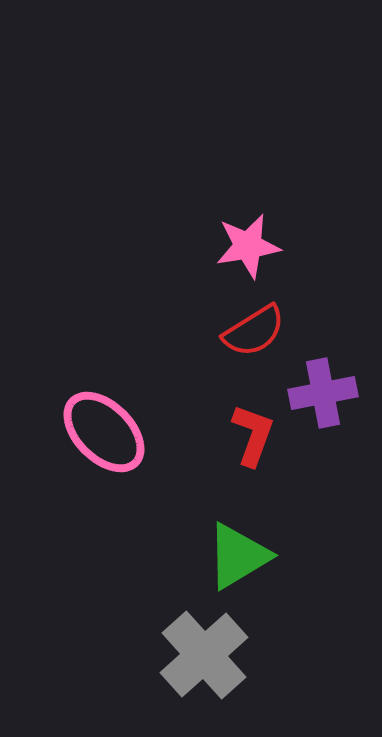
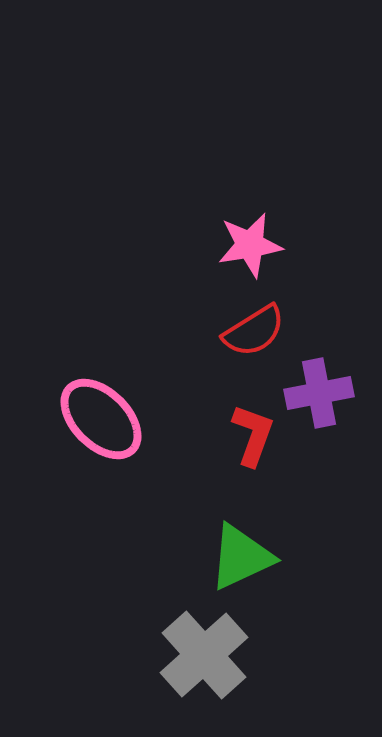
pink star: moved 2 px right, 1 px up
purple cross: moved 4 px left
pink ellipse: moved 3 px left, 13 px up
green triangle: moved 3 px right, 1 px down; rotated 6 degrees clockwise
